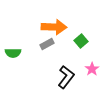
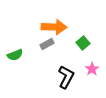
green square: moved 2 px right, 2 px down
green semicircle: moved 2 px right, 2 px down; rotated 21 degrees counterclockwise
black L-shape: rotated 10 degrees counterclockwise
